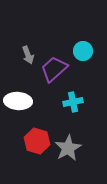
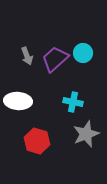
cyan circle: moved 2 px down
gray arrow: moved 1 px left, 1 px down
purple trapezoid: moved 1 px right, 10 px up
cyan cross: rotated 24 degrees clockwise
gray star: moved 18 px right, 14 px up; rotated 8 degrees clockwise
